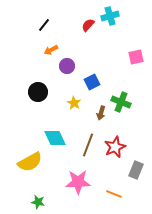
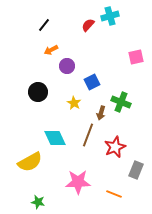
brown line: moved 10 px up
